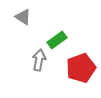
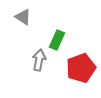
green rectangle: rotated 30 degrees counterclockwise
